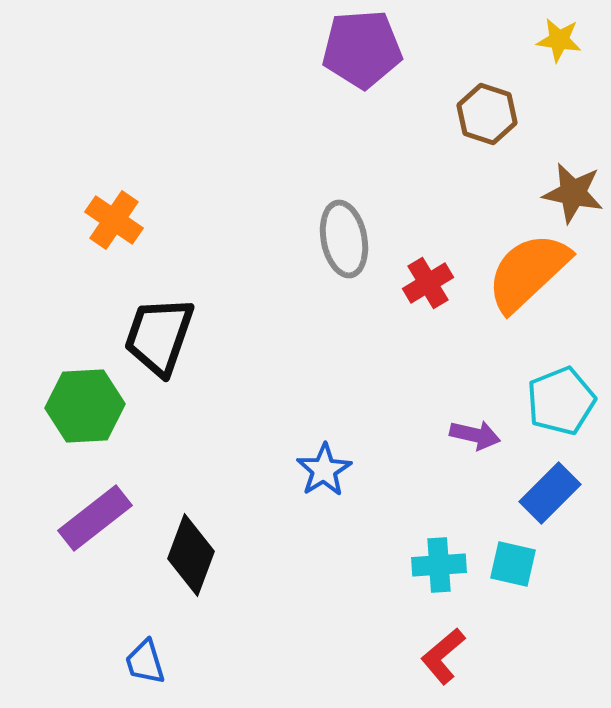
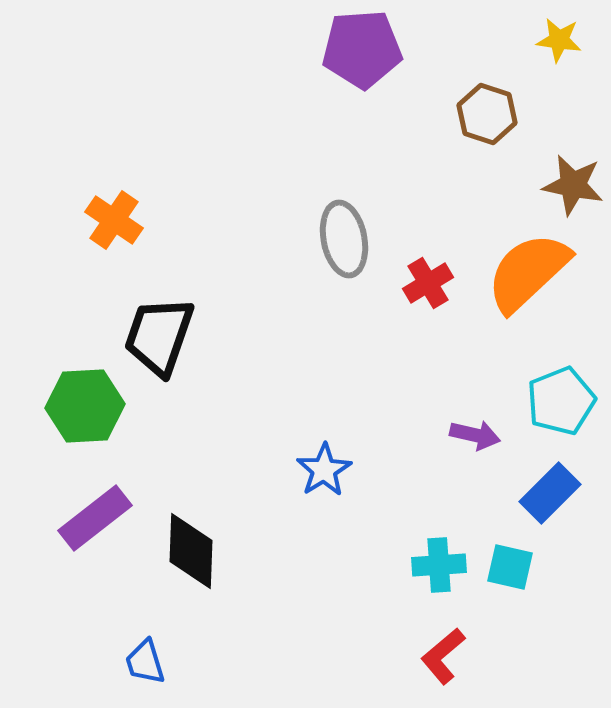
brown star: moved 8 px up
black diamond: moved 4 px up; rotated 18 degrees counterclockwise
cyan square: moved 3 px left, 3 px down
